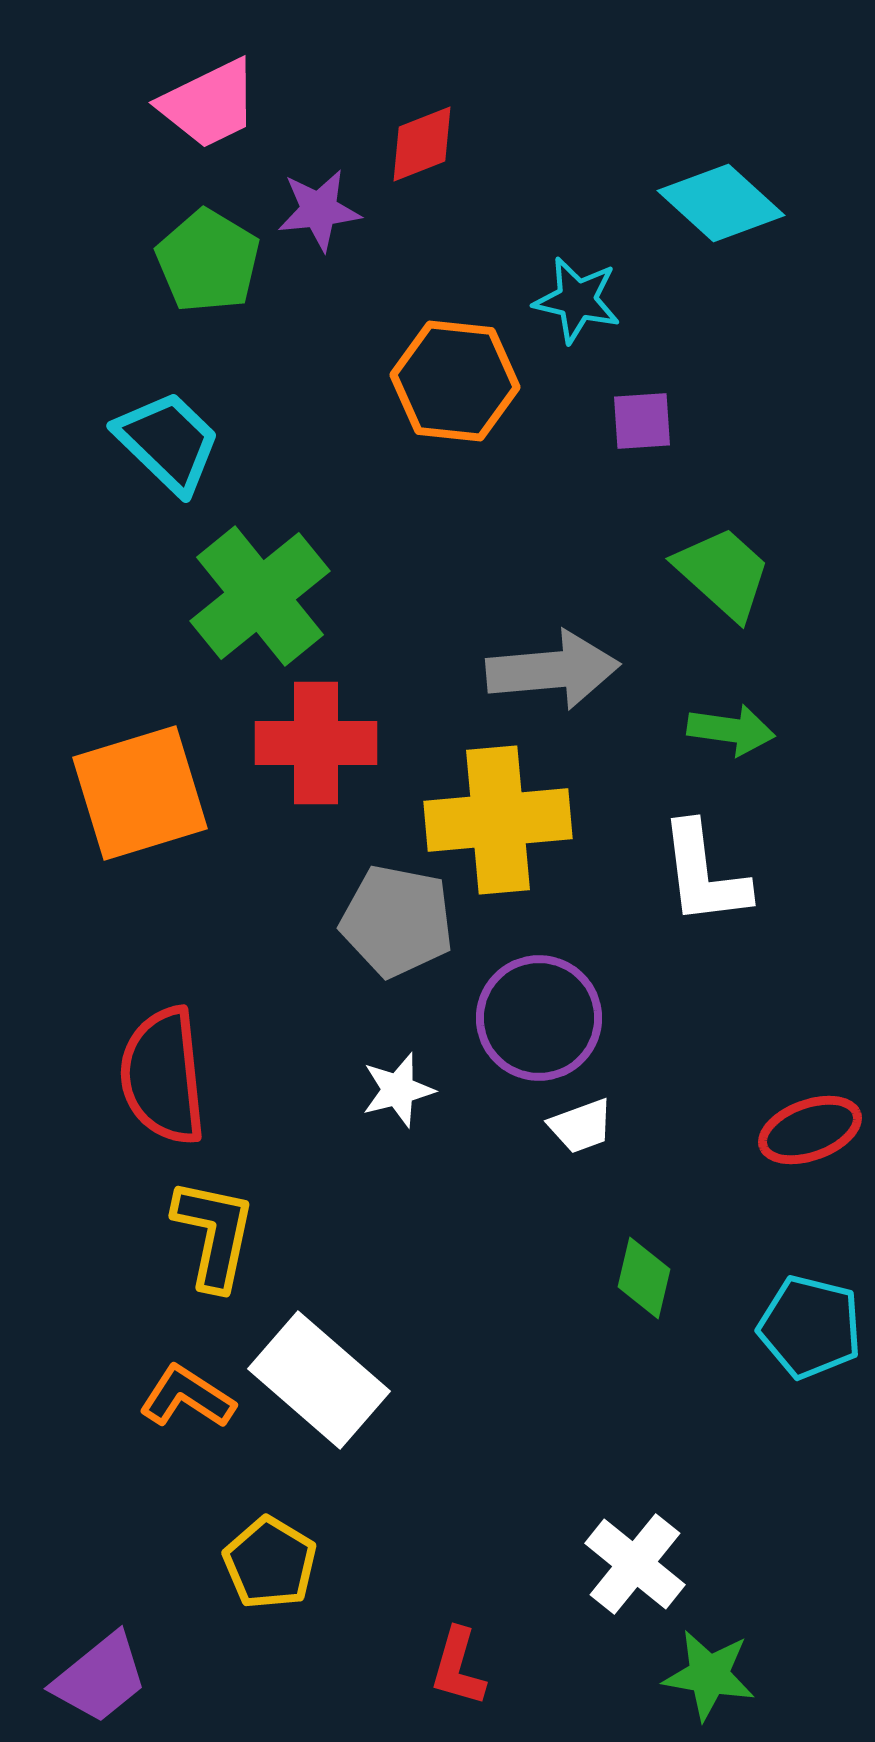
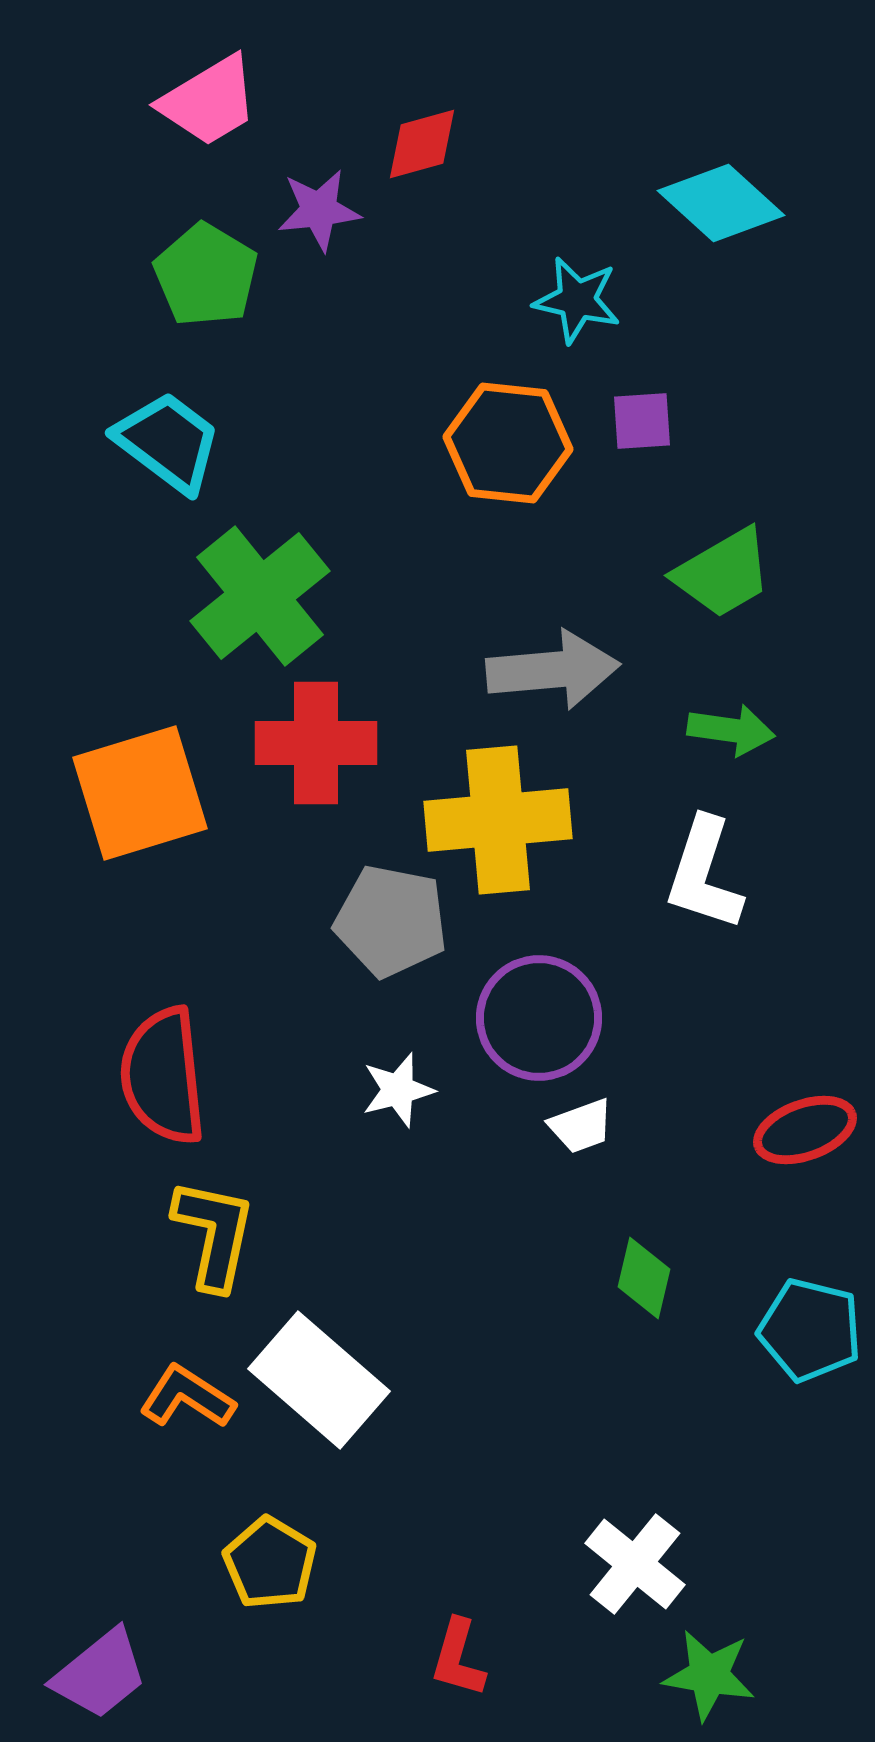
pink trapezoid: moved 3 px up; rotated 5 degrees counterclockwise
red diamond: rotated 6 degrees clockwise
green pentagon: moved 2 px left, 14 px down
orange hexagon: moved 53 px right, 62 px down
cyan trapezoid: rotated 7 degrees counterclockwise
green trapezoid: rotated 108 degrees clockwise
white L-shape: rotated 25 degrees clockwise
gray pentagon: moved 6 px left
red ellipse: moved 5 px left
cyan pentagon: moved 3 px down
red L-shape: moved 9 px up
purple trapezoid: moved 4 px up
